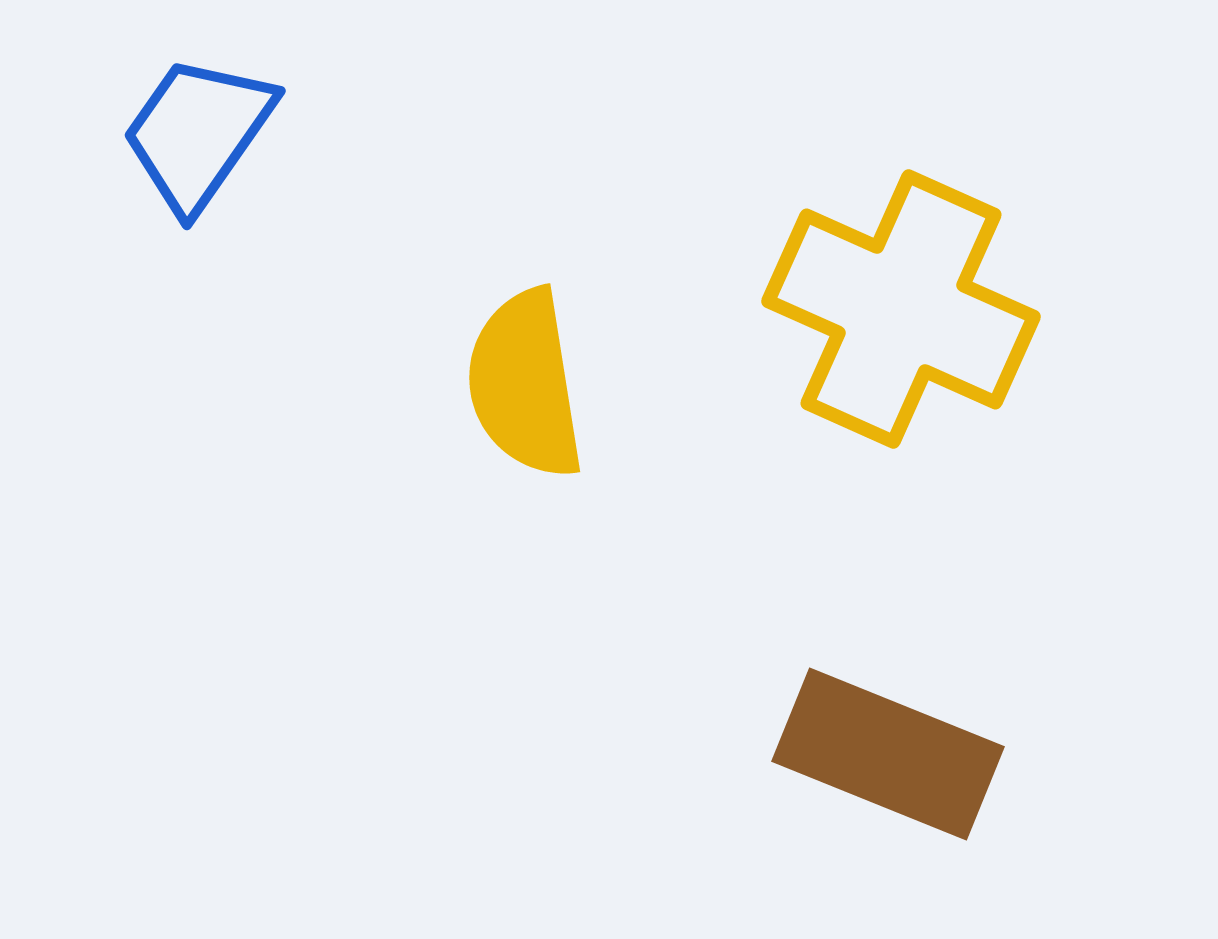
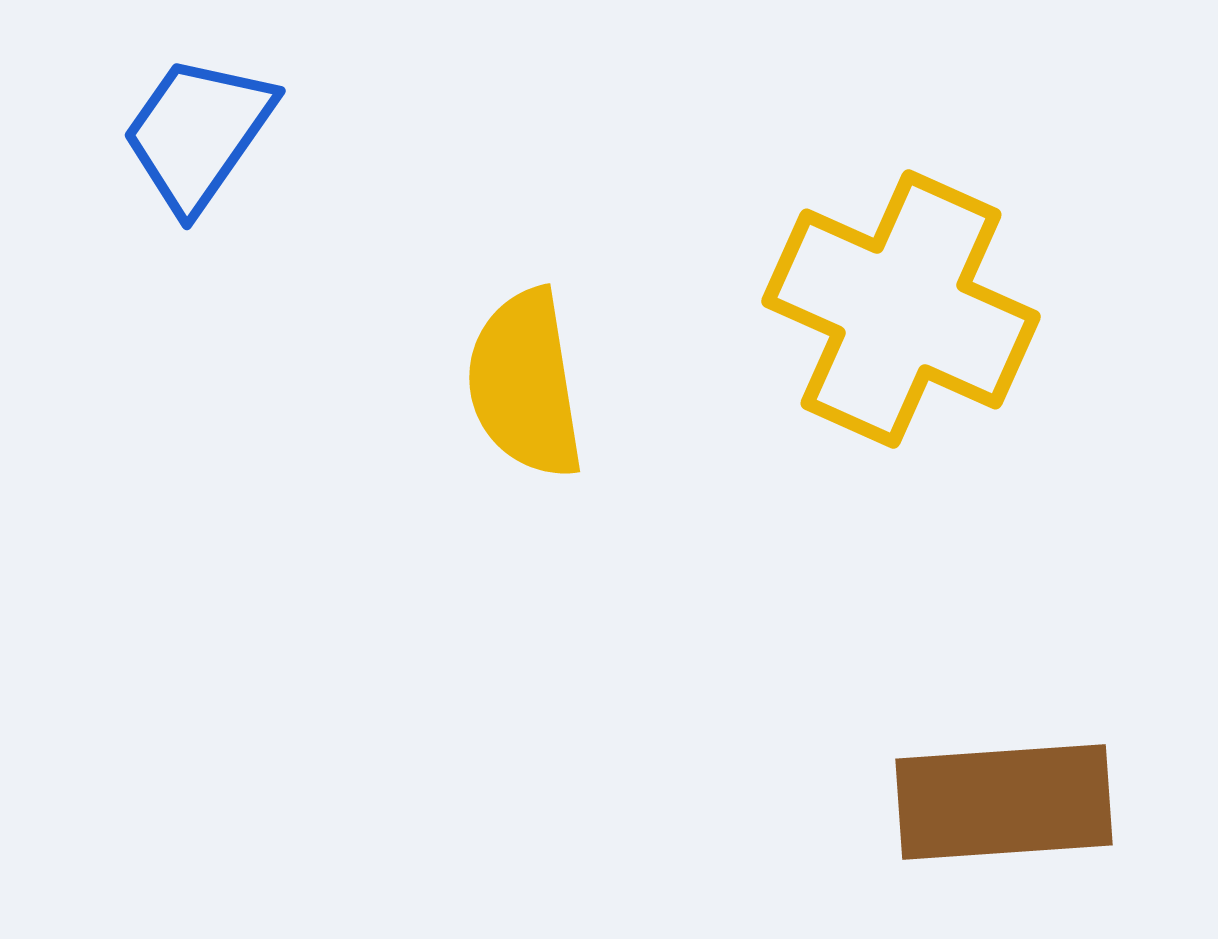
brown rectangle: moved 116 px right, 48 px down; rotated 26 degrees counterclockwise
